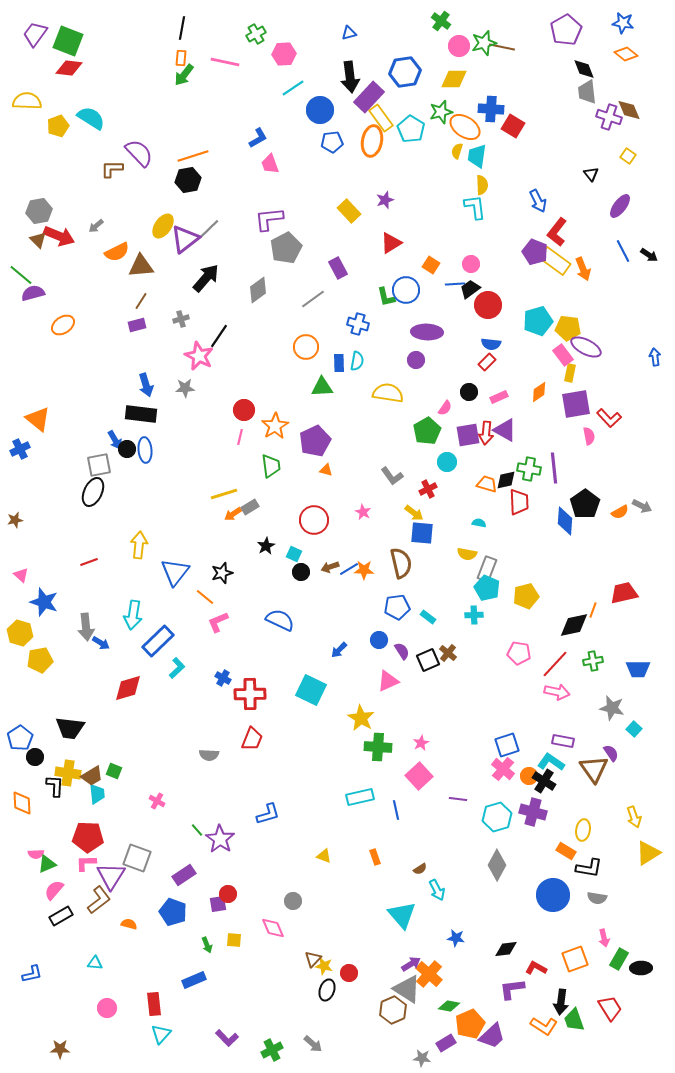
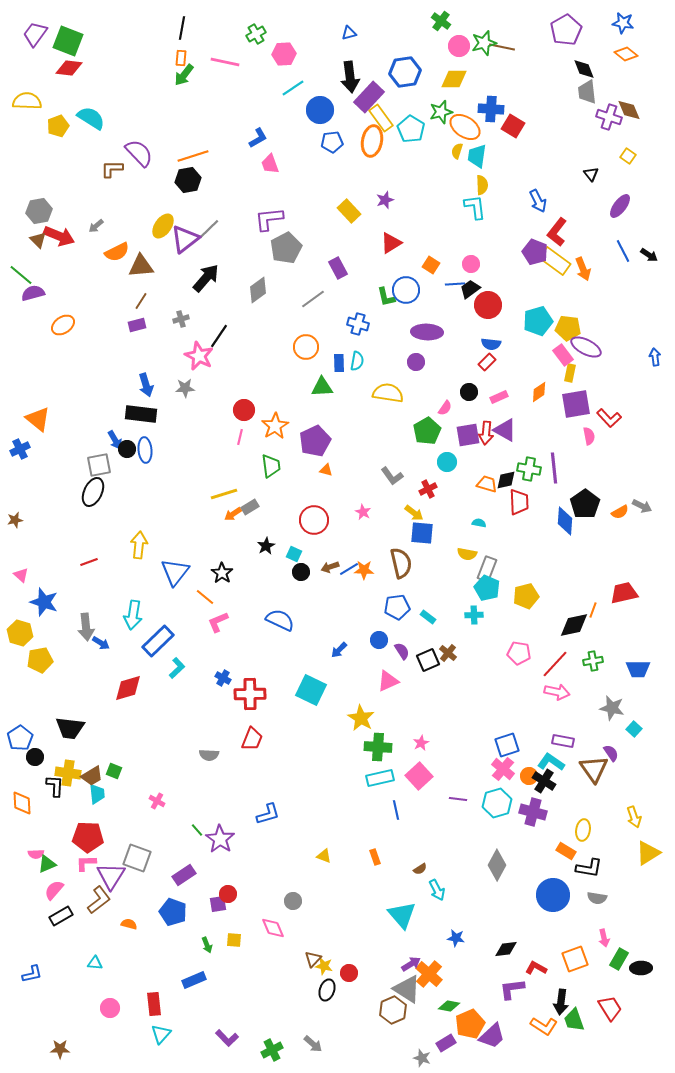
purple circle at (416, 360): moved 2 px down
black star at (222, 573): rotated 20 degrees counterclockwise
cyan rectangle at (360, 797): moved 20 px right, 19 px up
cyan hexagon at (497, 817): moved 14 px up
pink circle at (107, 1008): moved 3 px right
gray star at (422, 1058): rotated 12 degrees clockwise
